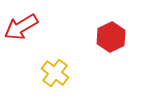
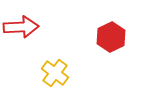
red arrow: rotated 152 degrees counterclockwise
